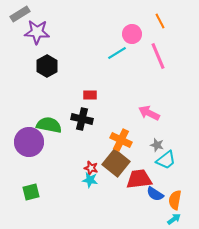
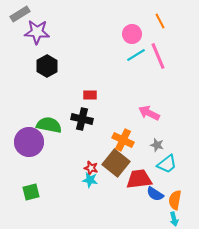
cyan line: moved 19 px right, 2 px down
orange cross: moved 2 px right
cyan trapezoid: moved 1 px right, 4 px down
cyan arrow: rotated 112 degrees clockwise
